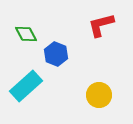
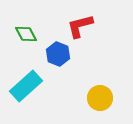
red L-shape: moved 21 px left, 1 px down
blue hexagon: moved 2 px right
yellow circle: moved 1 px right, 3 px down
